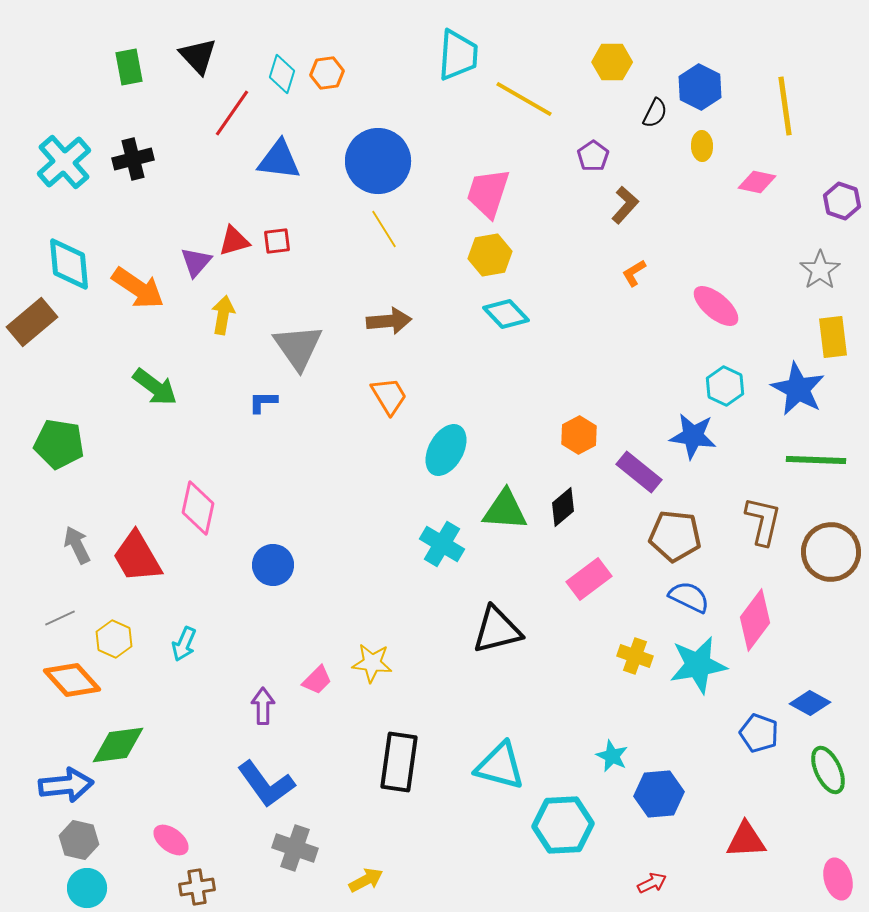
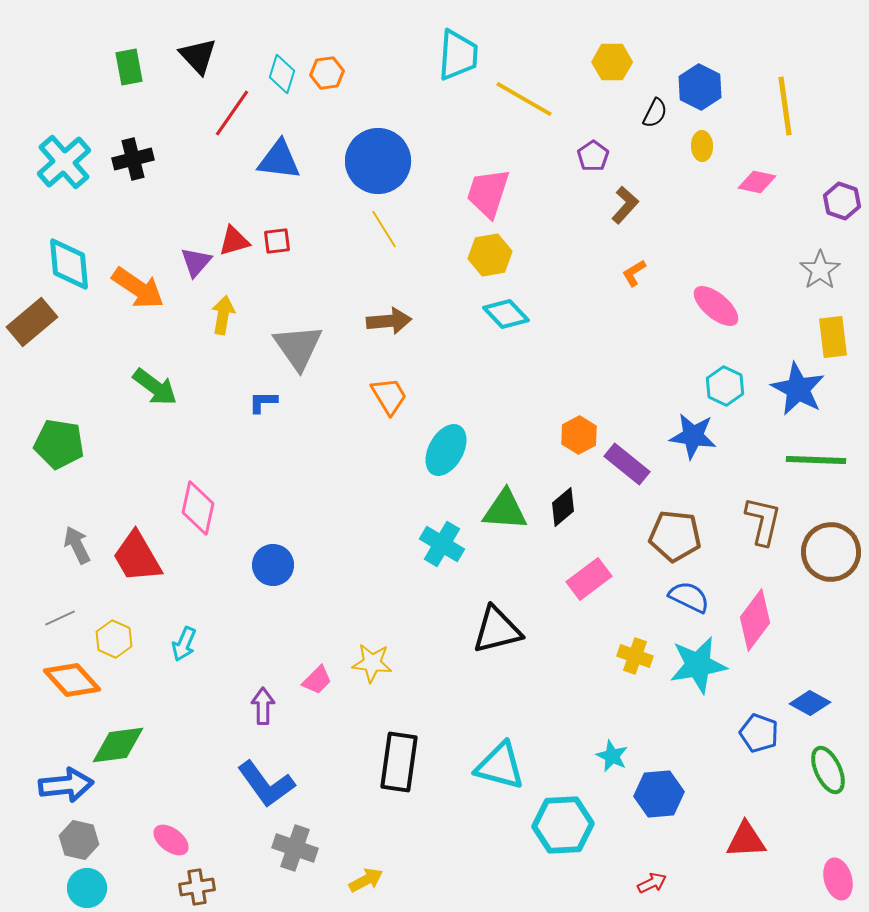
purple rectangle at (639, 472): moved 12 px left, 8 px up
